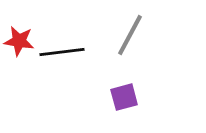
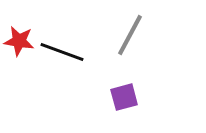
black line: rotated 27 degrees clockwise
